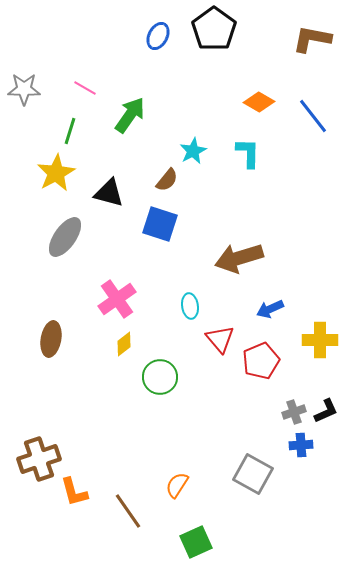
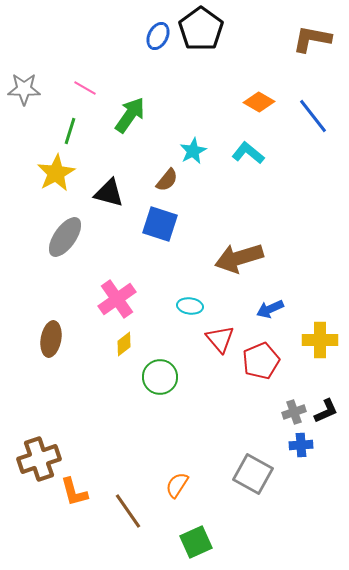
black pentagon: moved 13 px left
cyan L-shape: rotated 52 degrees counterclockwise
cyan ellipse: rotated 75 degrees counterclockwise
